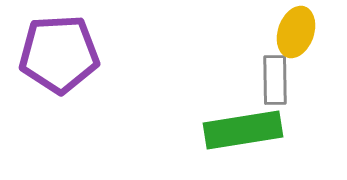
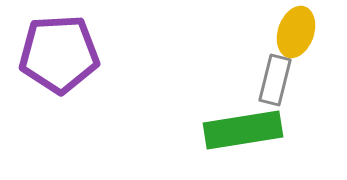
gray rectangle: rotated 15 degrees clockwise
